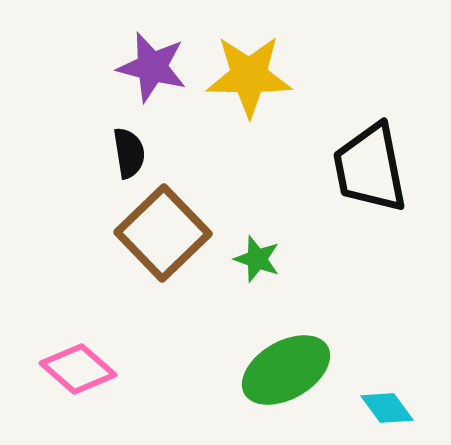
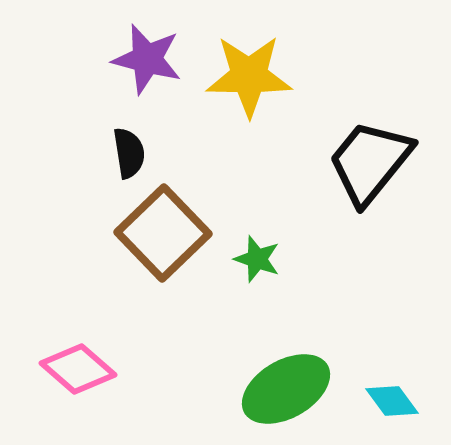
purple star: moved 5 px left, 8 px up
black trapezoid: moved 6 px up; rotated 50 degrees clockwise
green ellipse: moved 19 px down
cyan diamond: moved 5 px right, 7 px up
